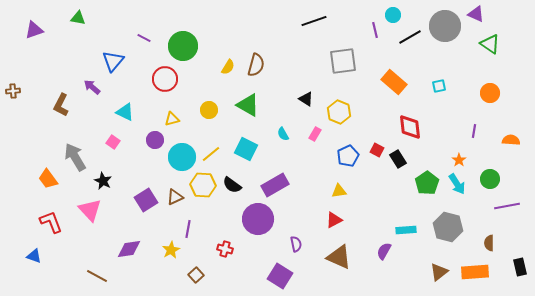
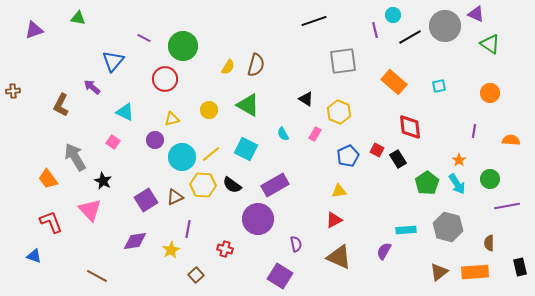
purple diamond at (129, 249): moved 6 px right, 8 px up
